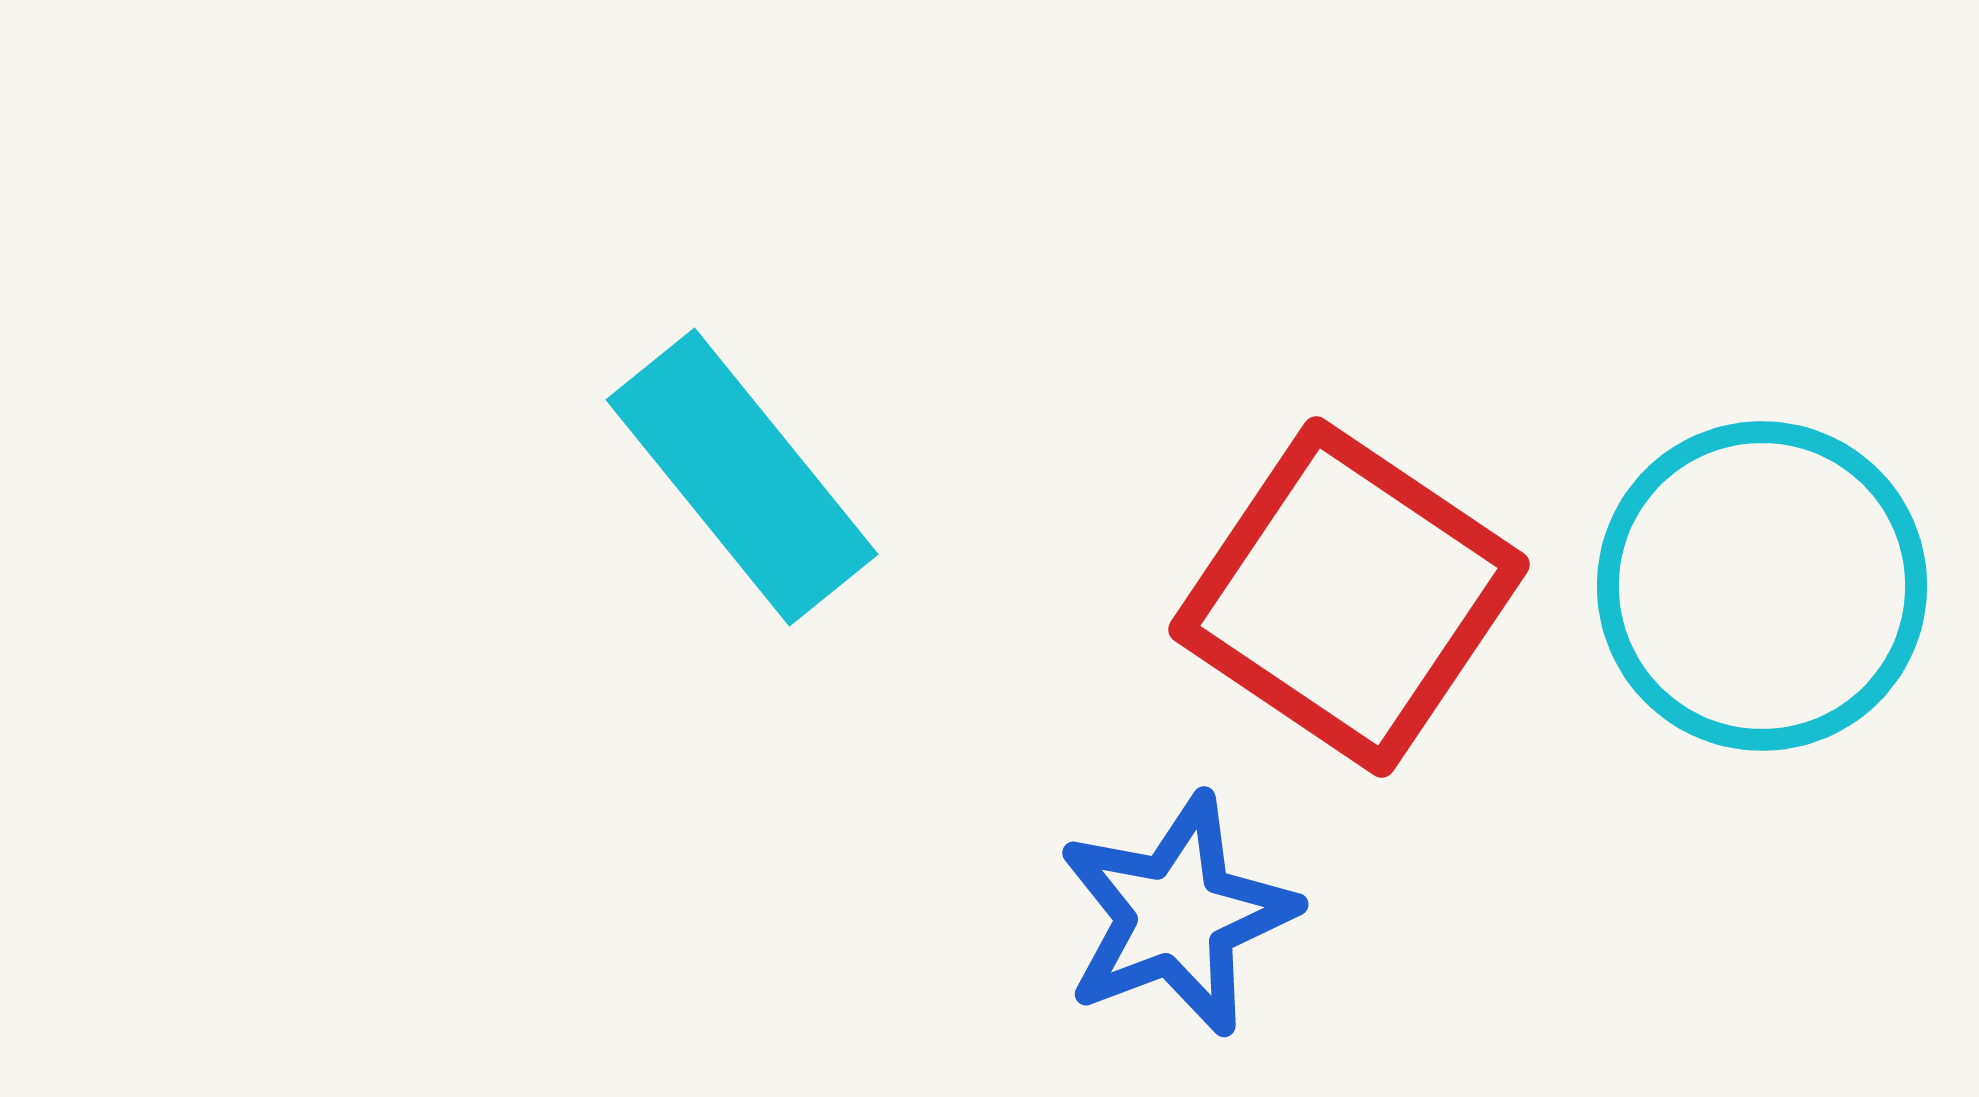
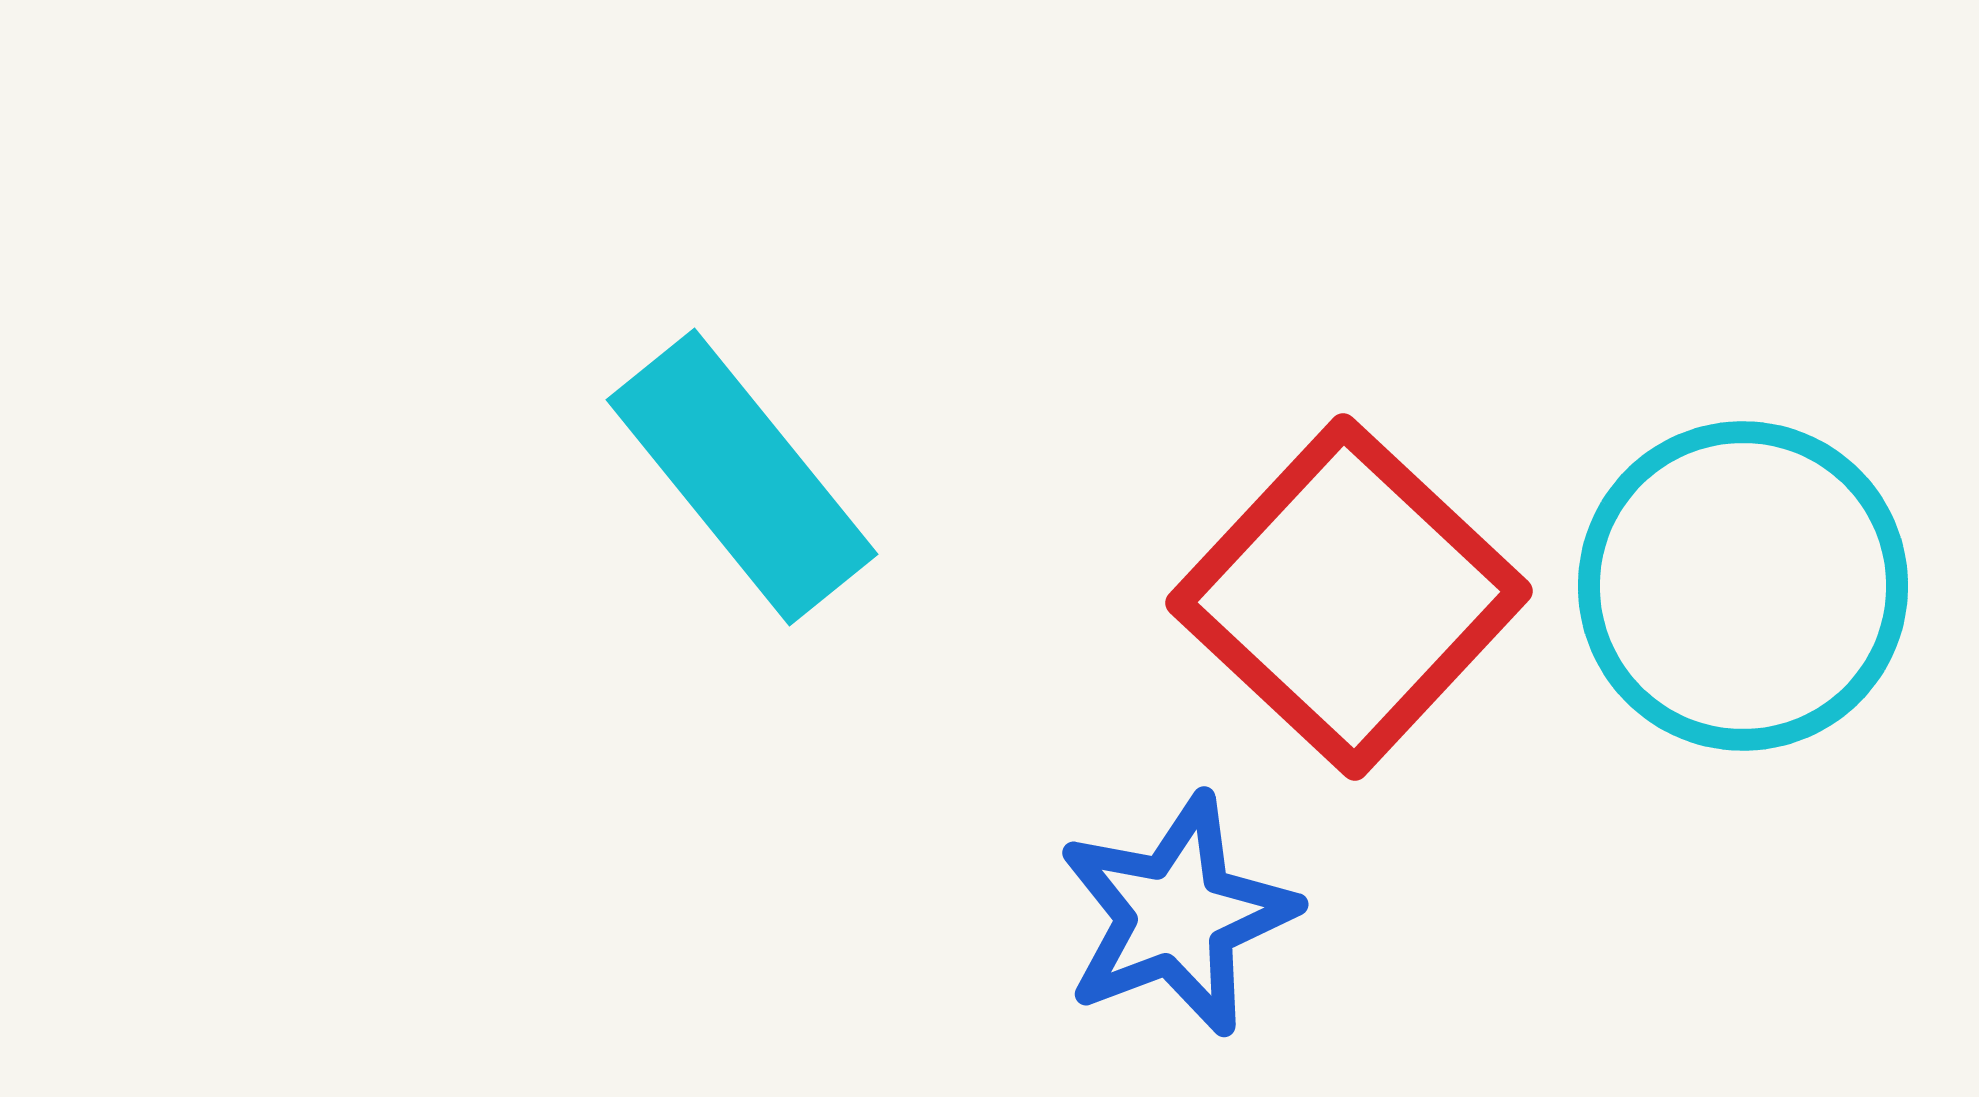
cyan circle: moved 19 px left
red square: rotated 9 degrees clockwise
